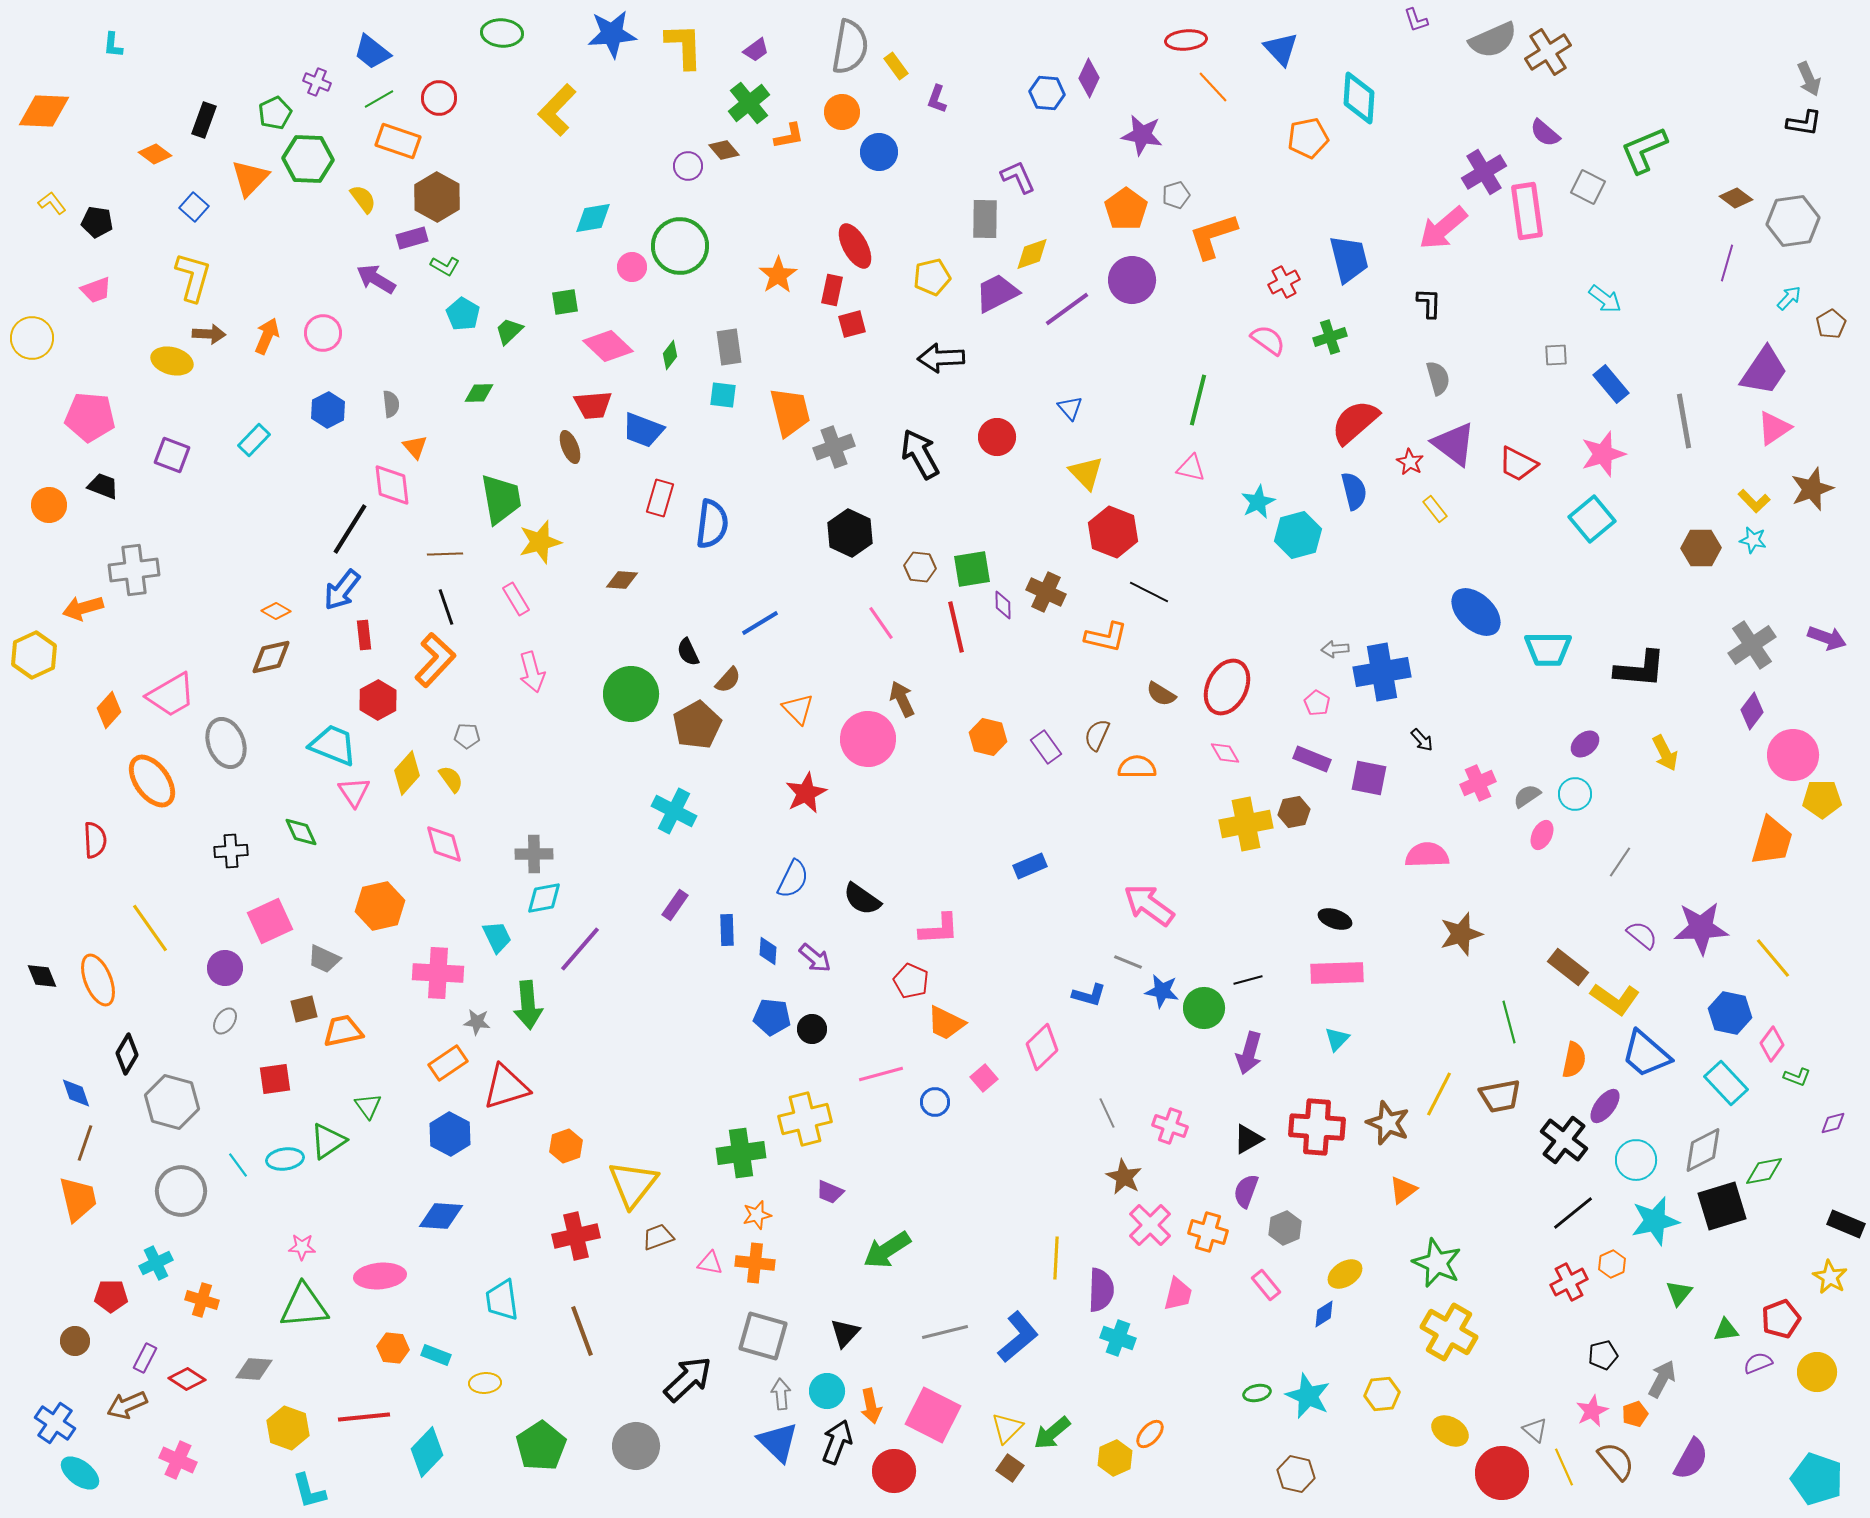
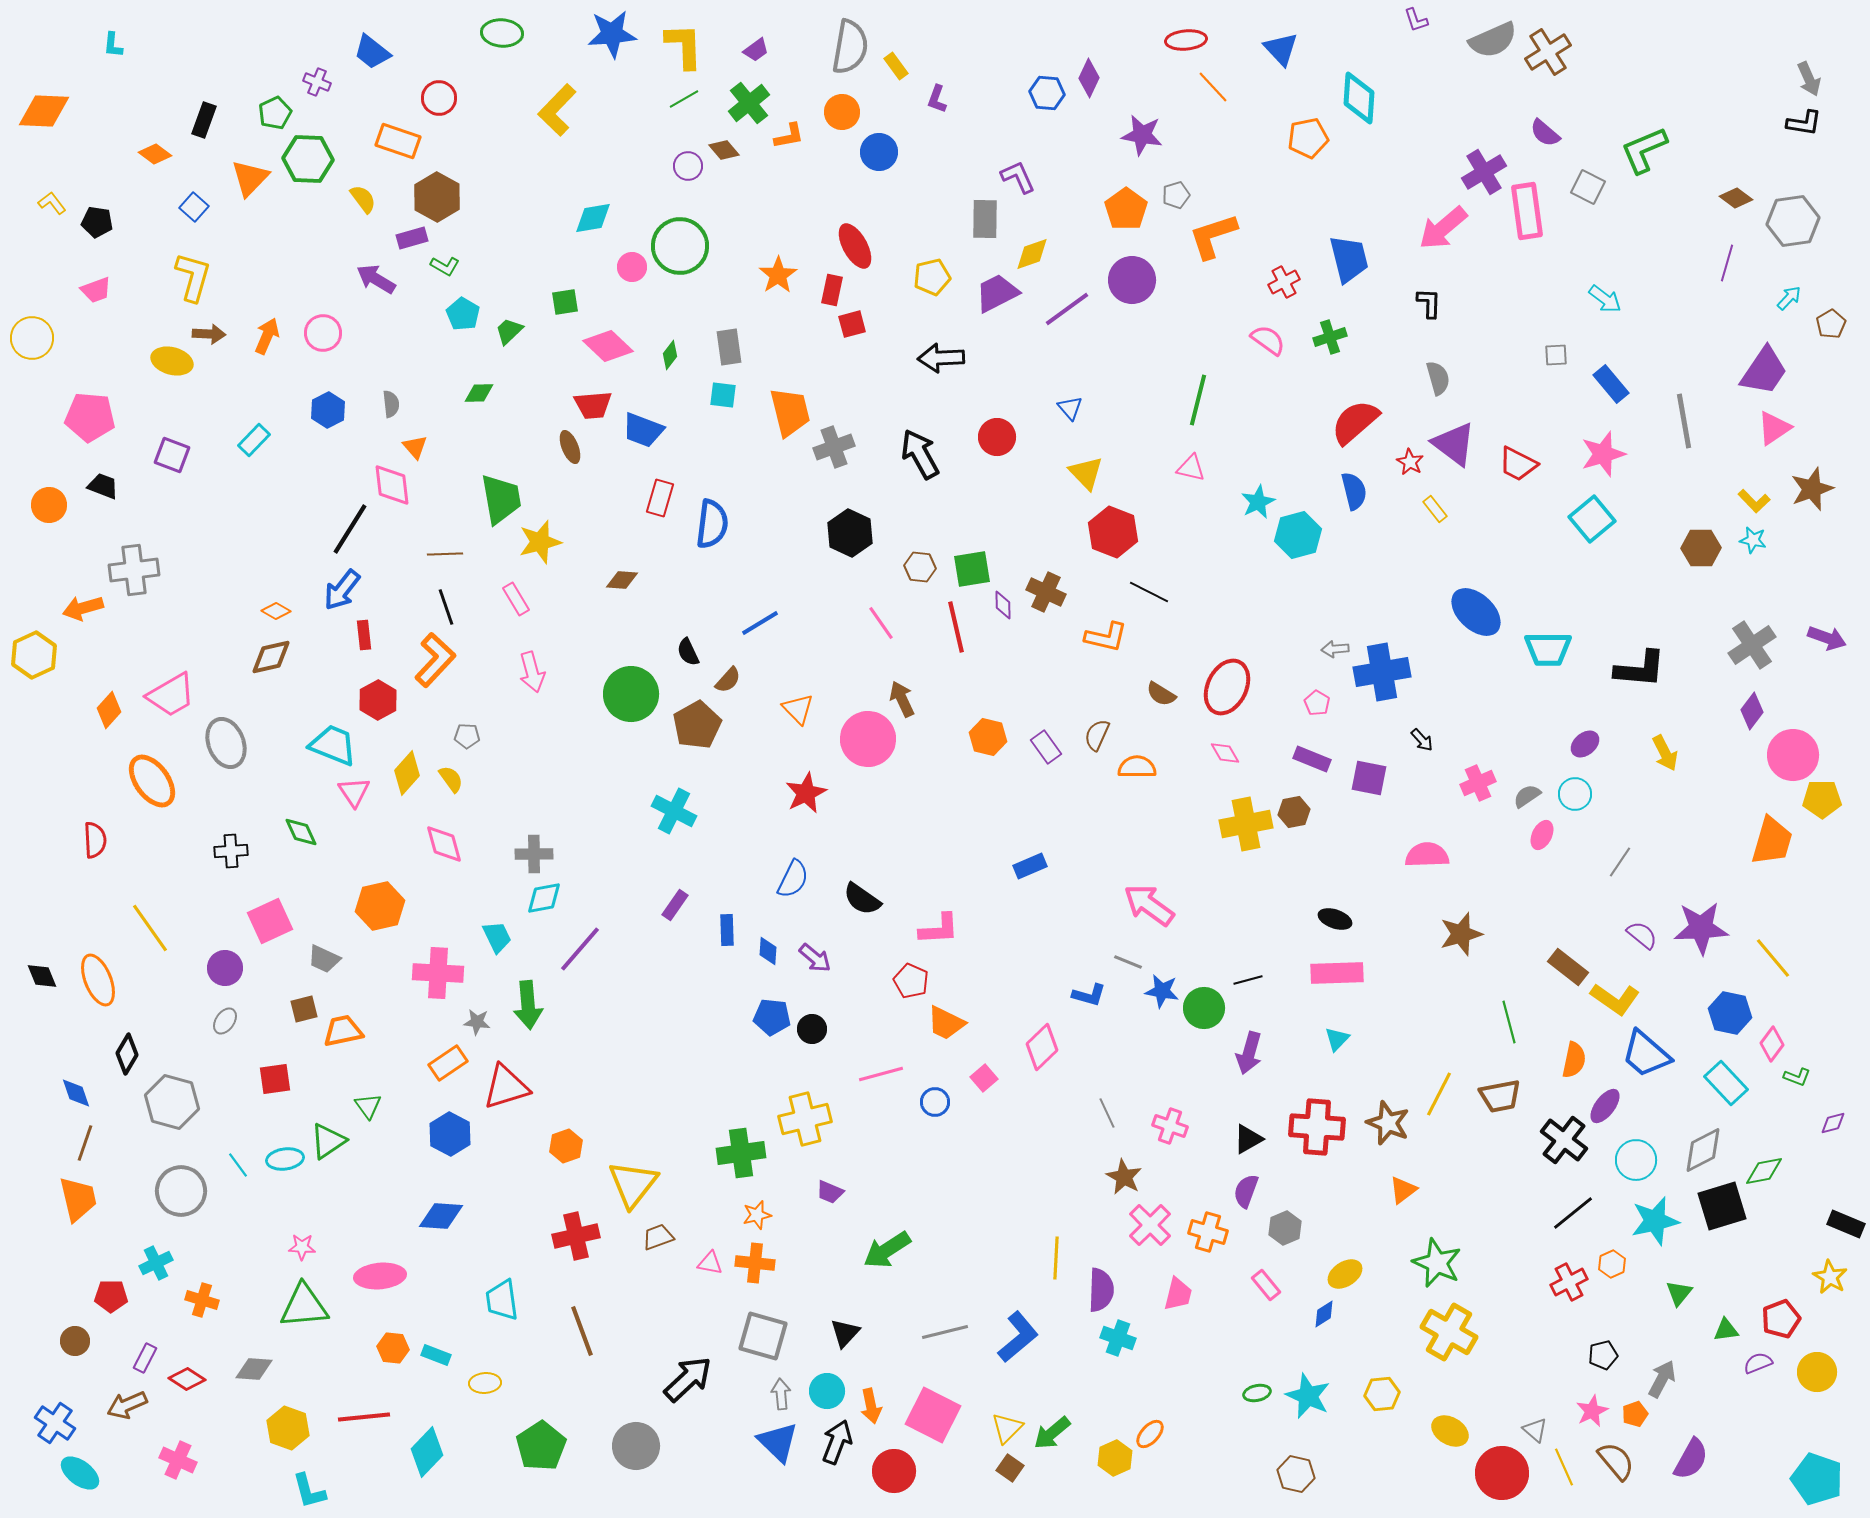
green line at (379, 99): moved 305 px right
